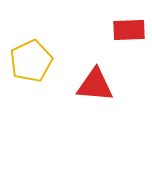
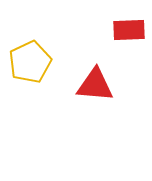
yellow pentagon: moved 1 px left, 1 px down
